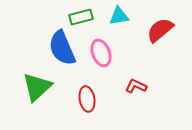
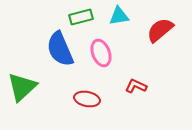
blue semicircle: moved 2 px left, 1 px down
green triangle: moved 15 px left
red ellipse: rotated 70 degrees counterclockwise
